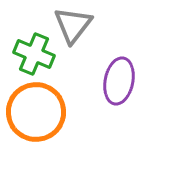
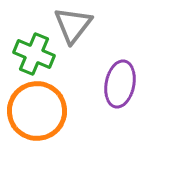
purple ellipse: moved 1 px right, 3 px down
orange circle: moved 1 px right, 1 px up
